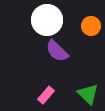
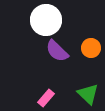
white circle: moved 1 px left
orange circle: moved 22 px down
pink rectangle: moved 3 px down
